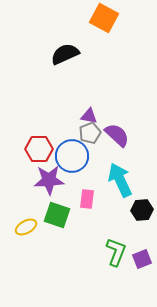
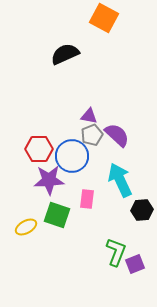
gray pentagon: moved 2 px right, 2 px down
purple square: moved 7 px left, 5 px down
